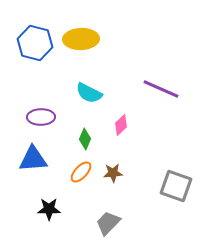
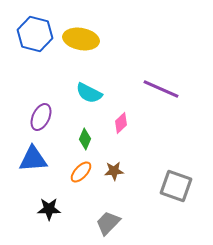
yellow ellipse: rotated 12 degrees clockwise
blue hexagon: moved 9 px up
purple ellipse: rotated 64 degrees counterclockwise
pink diamond: moved 2 px up
brown star: moved 1 px right, 2 px up
